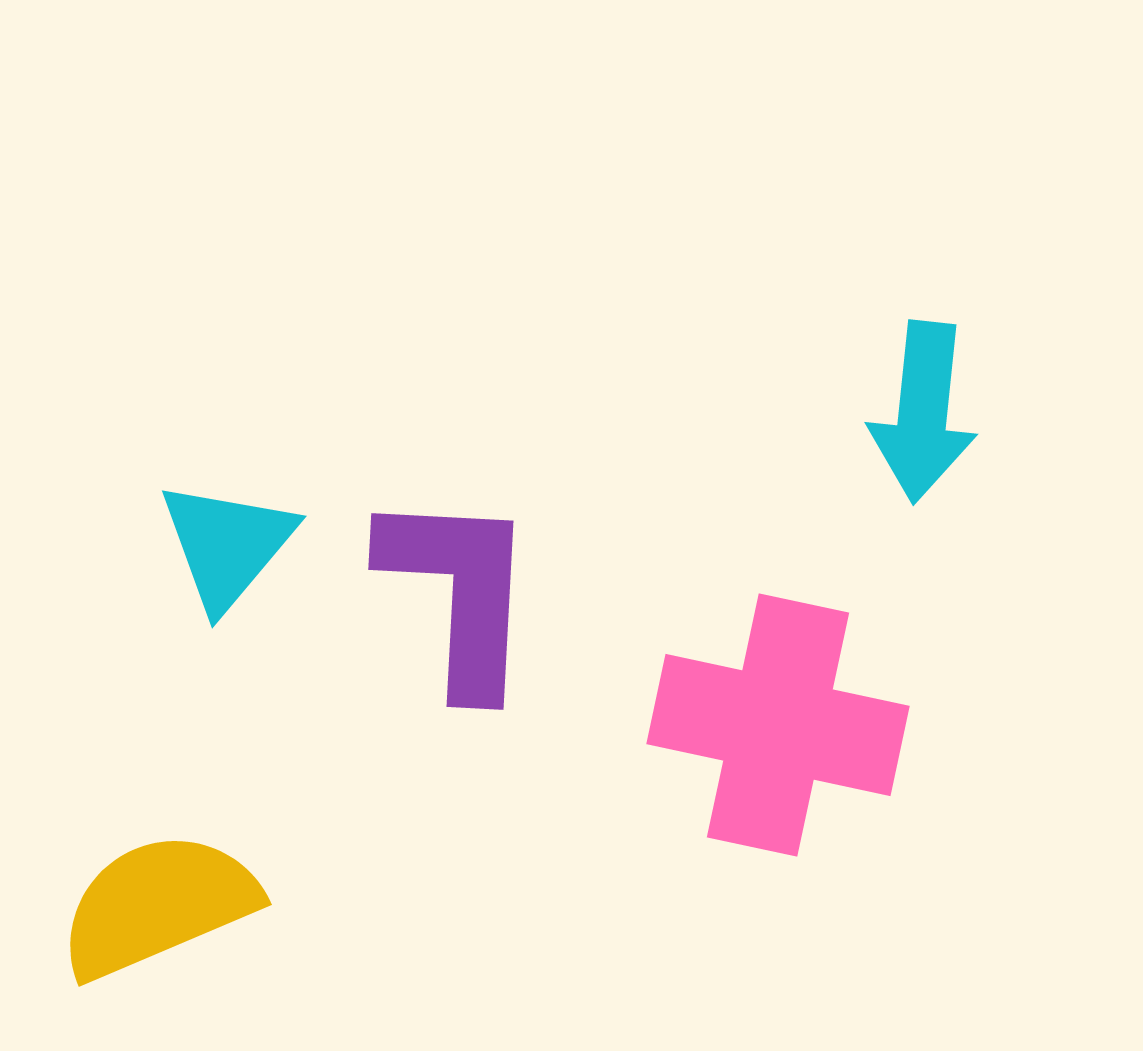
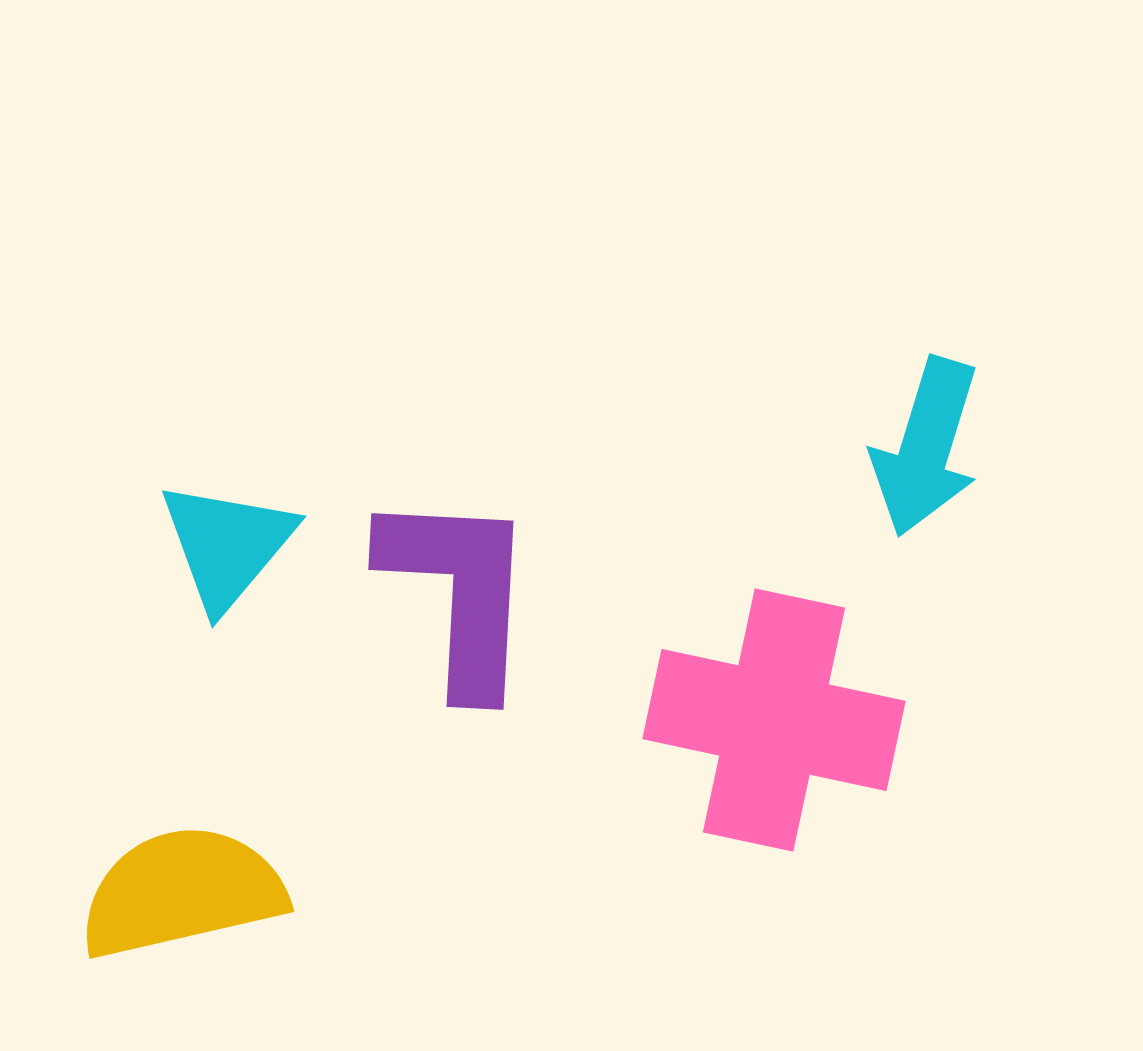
cyan arrow: moved 3 px right, 35 px down; rotated 11 degrees clockwise
pink cross: moved 4 px left, 5 px up
yellow semicircle: moved 24 px right, 13 px up; rotated 10 degrees clockwise
